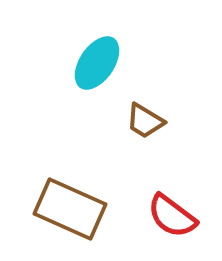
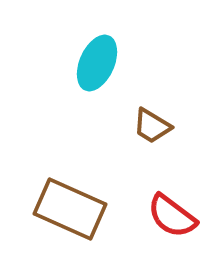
cyan ellipse: rotated 10 degrees counterclockwise
brown trapezoid: moved 7 px right, 5 px down
